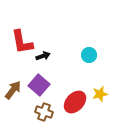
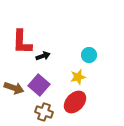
red L-shape: rotated 12 degrees clockwise
brown arrow: moved 1 px right, 2 px up; rotated 72 degrees clockwise
yellow star: moved 22 px left, 17 px up
